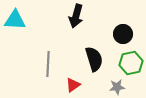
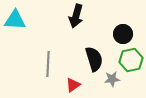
green hexagon: moved 3 px up
gray star: moved 5 px left, 8 px up
